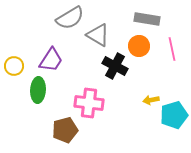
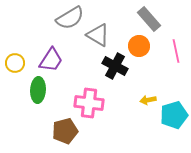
gray rectangle: moved 2 px right; rotated 40 degrees clockwise
pink line: moved 4 px right, 2 px down
yellow circle: moved 1 px right, 3 px up
yellow arrow: moved 3 px left
brown pentagon: moved 1 px down
